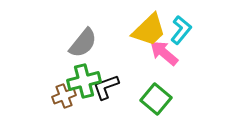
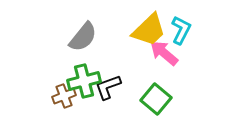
cyan L-shape: rotated 12 degrees counterclockwise
gray semicircle: moved 6 px up
black L-shape: moved 2 px right
